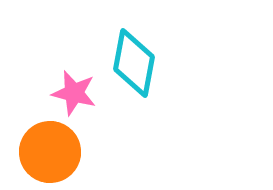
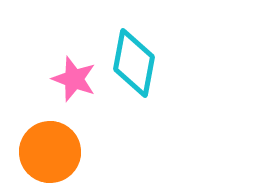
pink star: moved 14 px up; rotated 6 degrees clockwise
